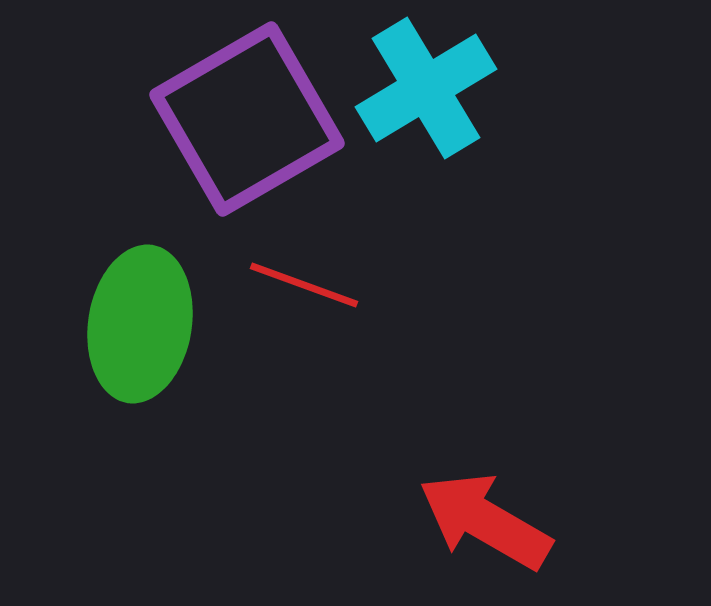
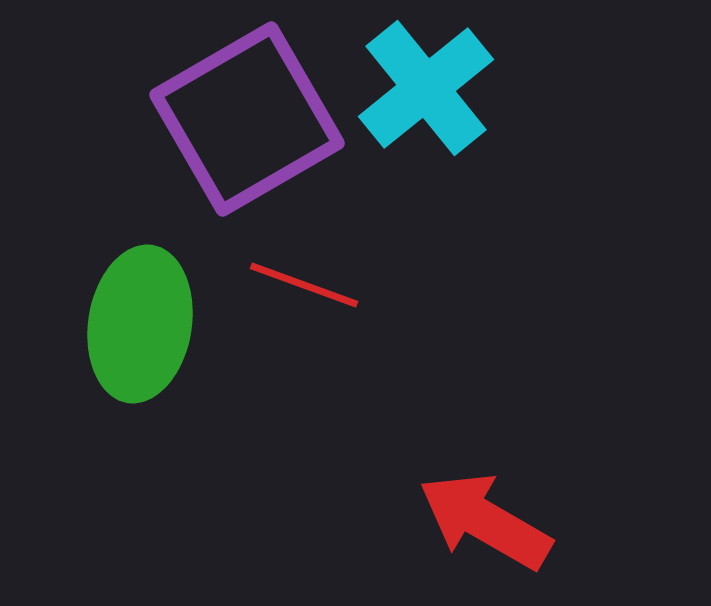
cyan cross: rotated 8 degrees counterclockwise
